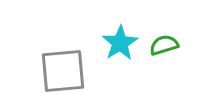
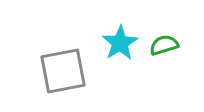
gray square: rotated 6 degrees counterclockwise
